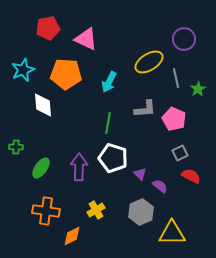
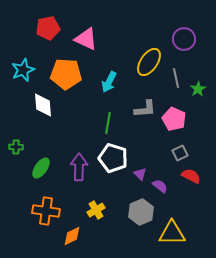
yellow ellipse: rotated 24 degrees counterclockwise
